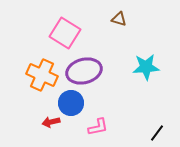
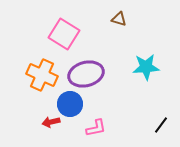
pink square: moved 1 px left, 1 px down
purple ellipse: moved 2 px right, 3 px down
blue circle: moved 1 px left, 1 px down
pink L-shape: moved 2 px left, 1 px down
black line: moved 4 px right, 8 px up
